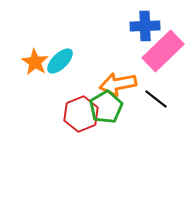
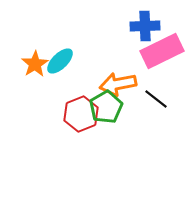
pink rectangle: moved 1 px left; rotated 18 degrees clockwise
orange star: moved 2 px down; rotated 8 degrees clockwise
